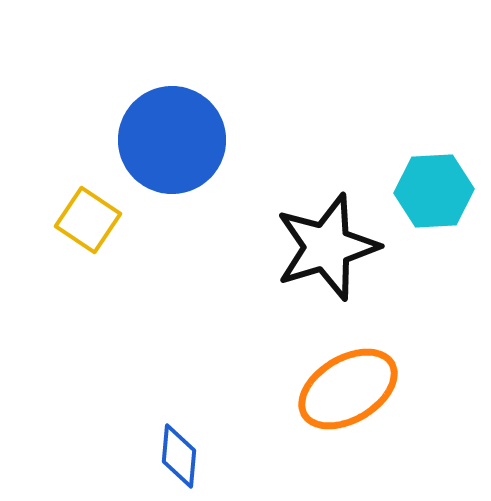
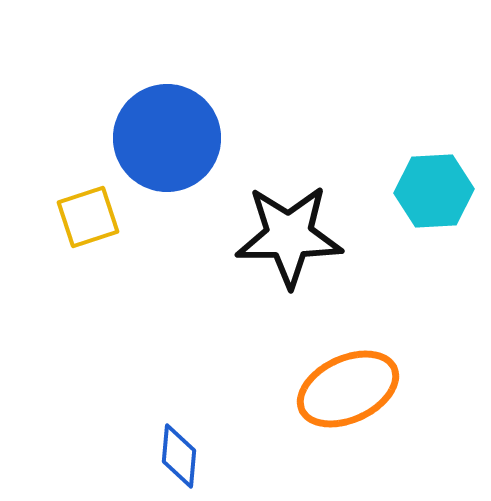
blue circle: moved 5 px left, 2 px up
yellow square: moved 3 px up; rotated 38 degrees clockwise
black star: moved 38 px left, 11 px up; rotated 17 degrees clockwise
orange ellipse: rotated 6 degrees clockwise
